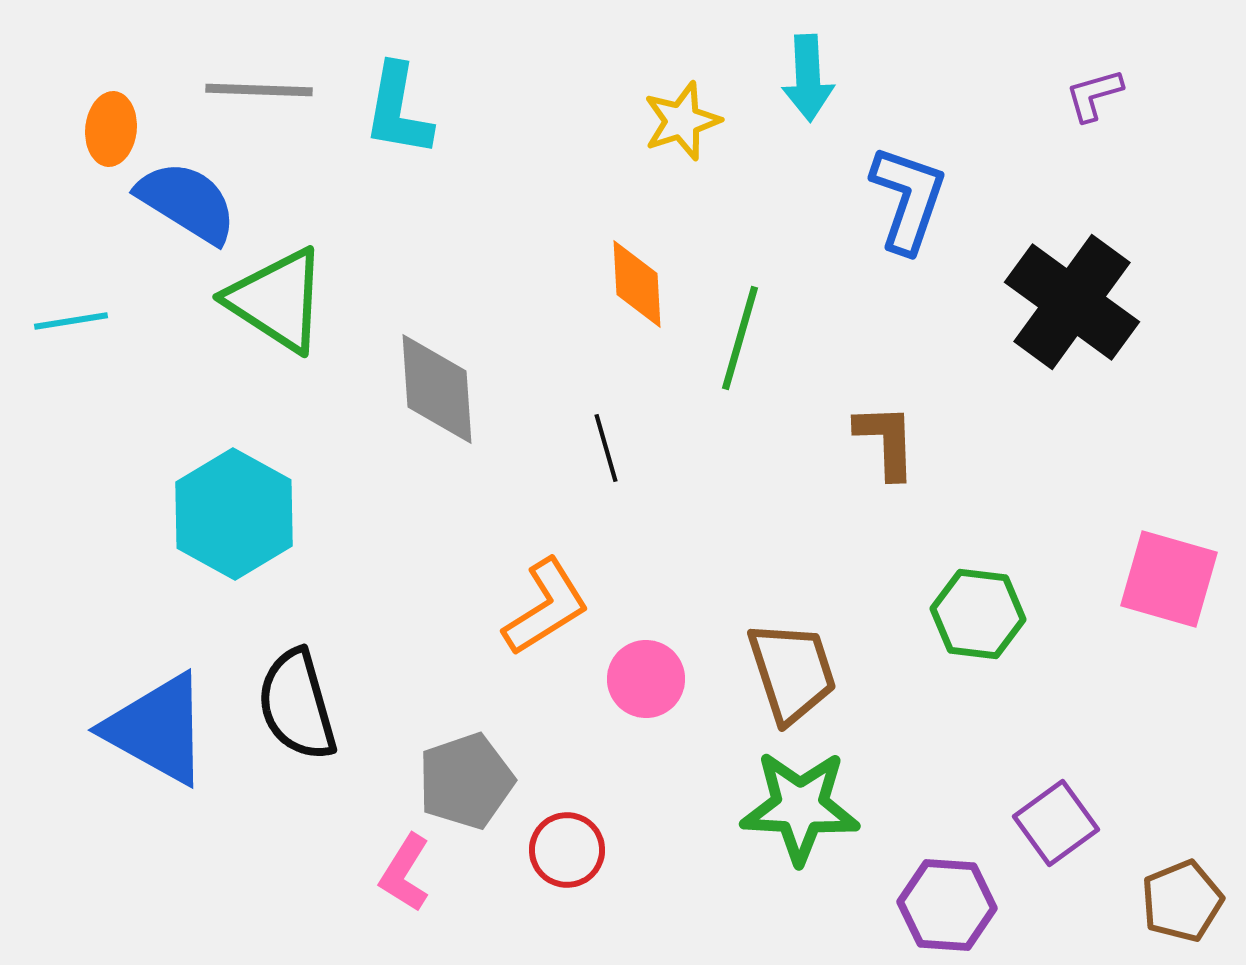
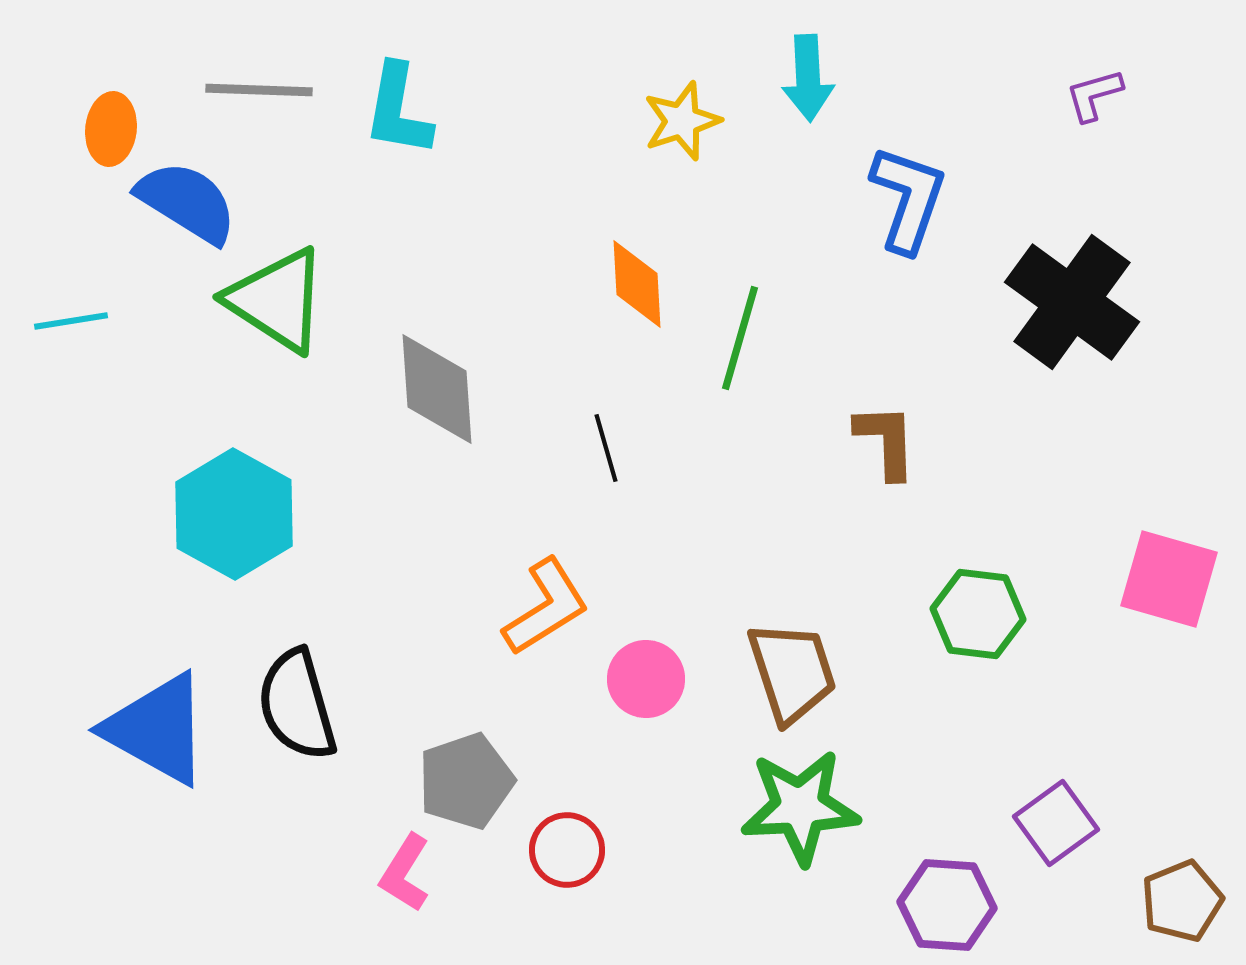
green star: rotated 6 degrees counterclockwise
